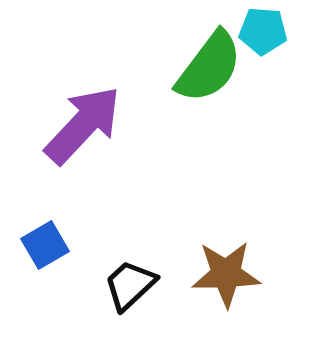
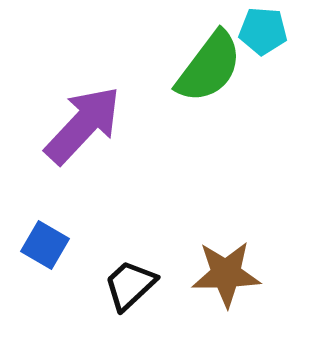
blue square: rotated 30 degrees counterclockwise
